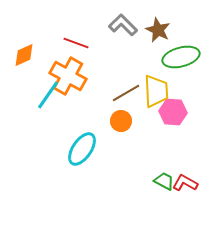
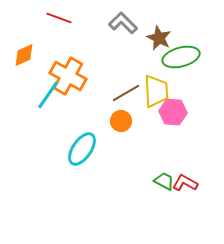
gray L-shape: moved 2 px up
brown star: moved 1 px right, 8 px down
red line: moved 17 px left, 25 px up
